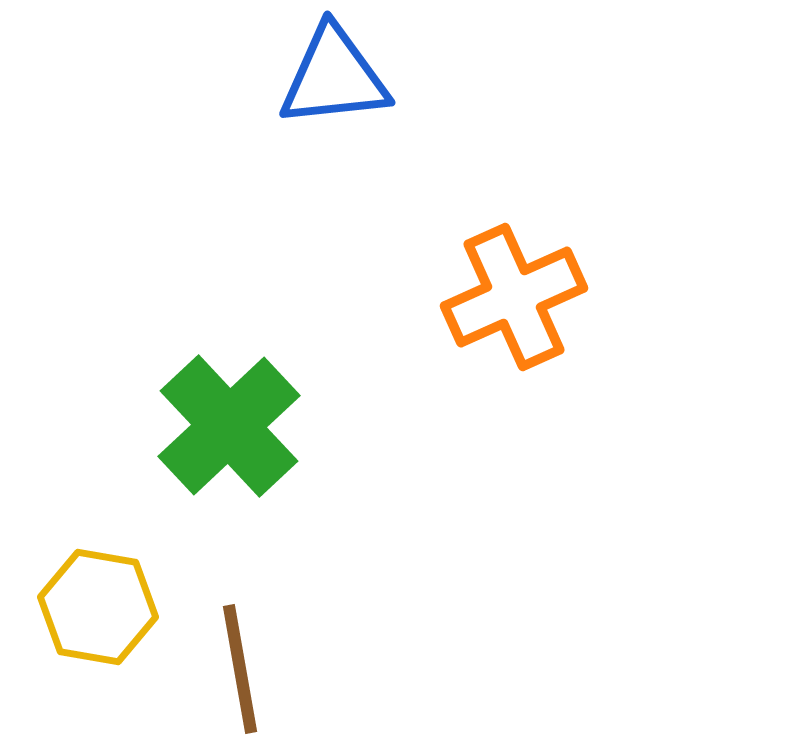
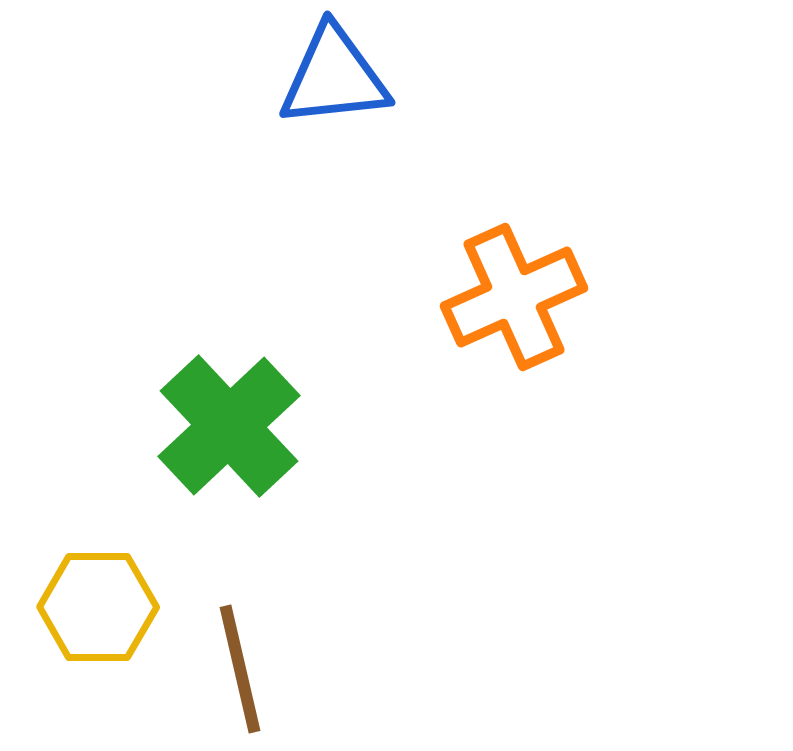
yellow hexagon: rotated 10 degrees counterclockwise
brown line: rotated 3 degrees counterclockwise
